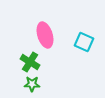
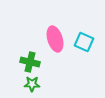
pink ellipse: moved 10 px right, 4 px down
green cross: rotated 18 degrees counterclockwise
